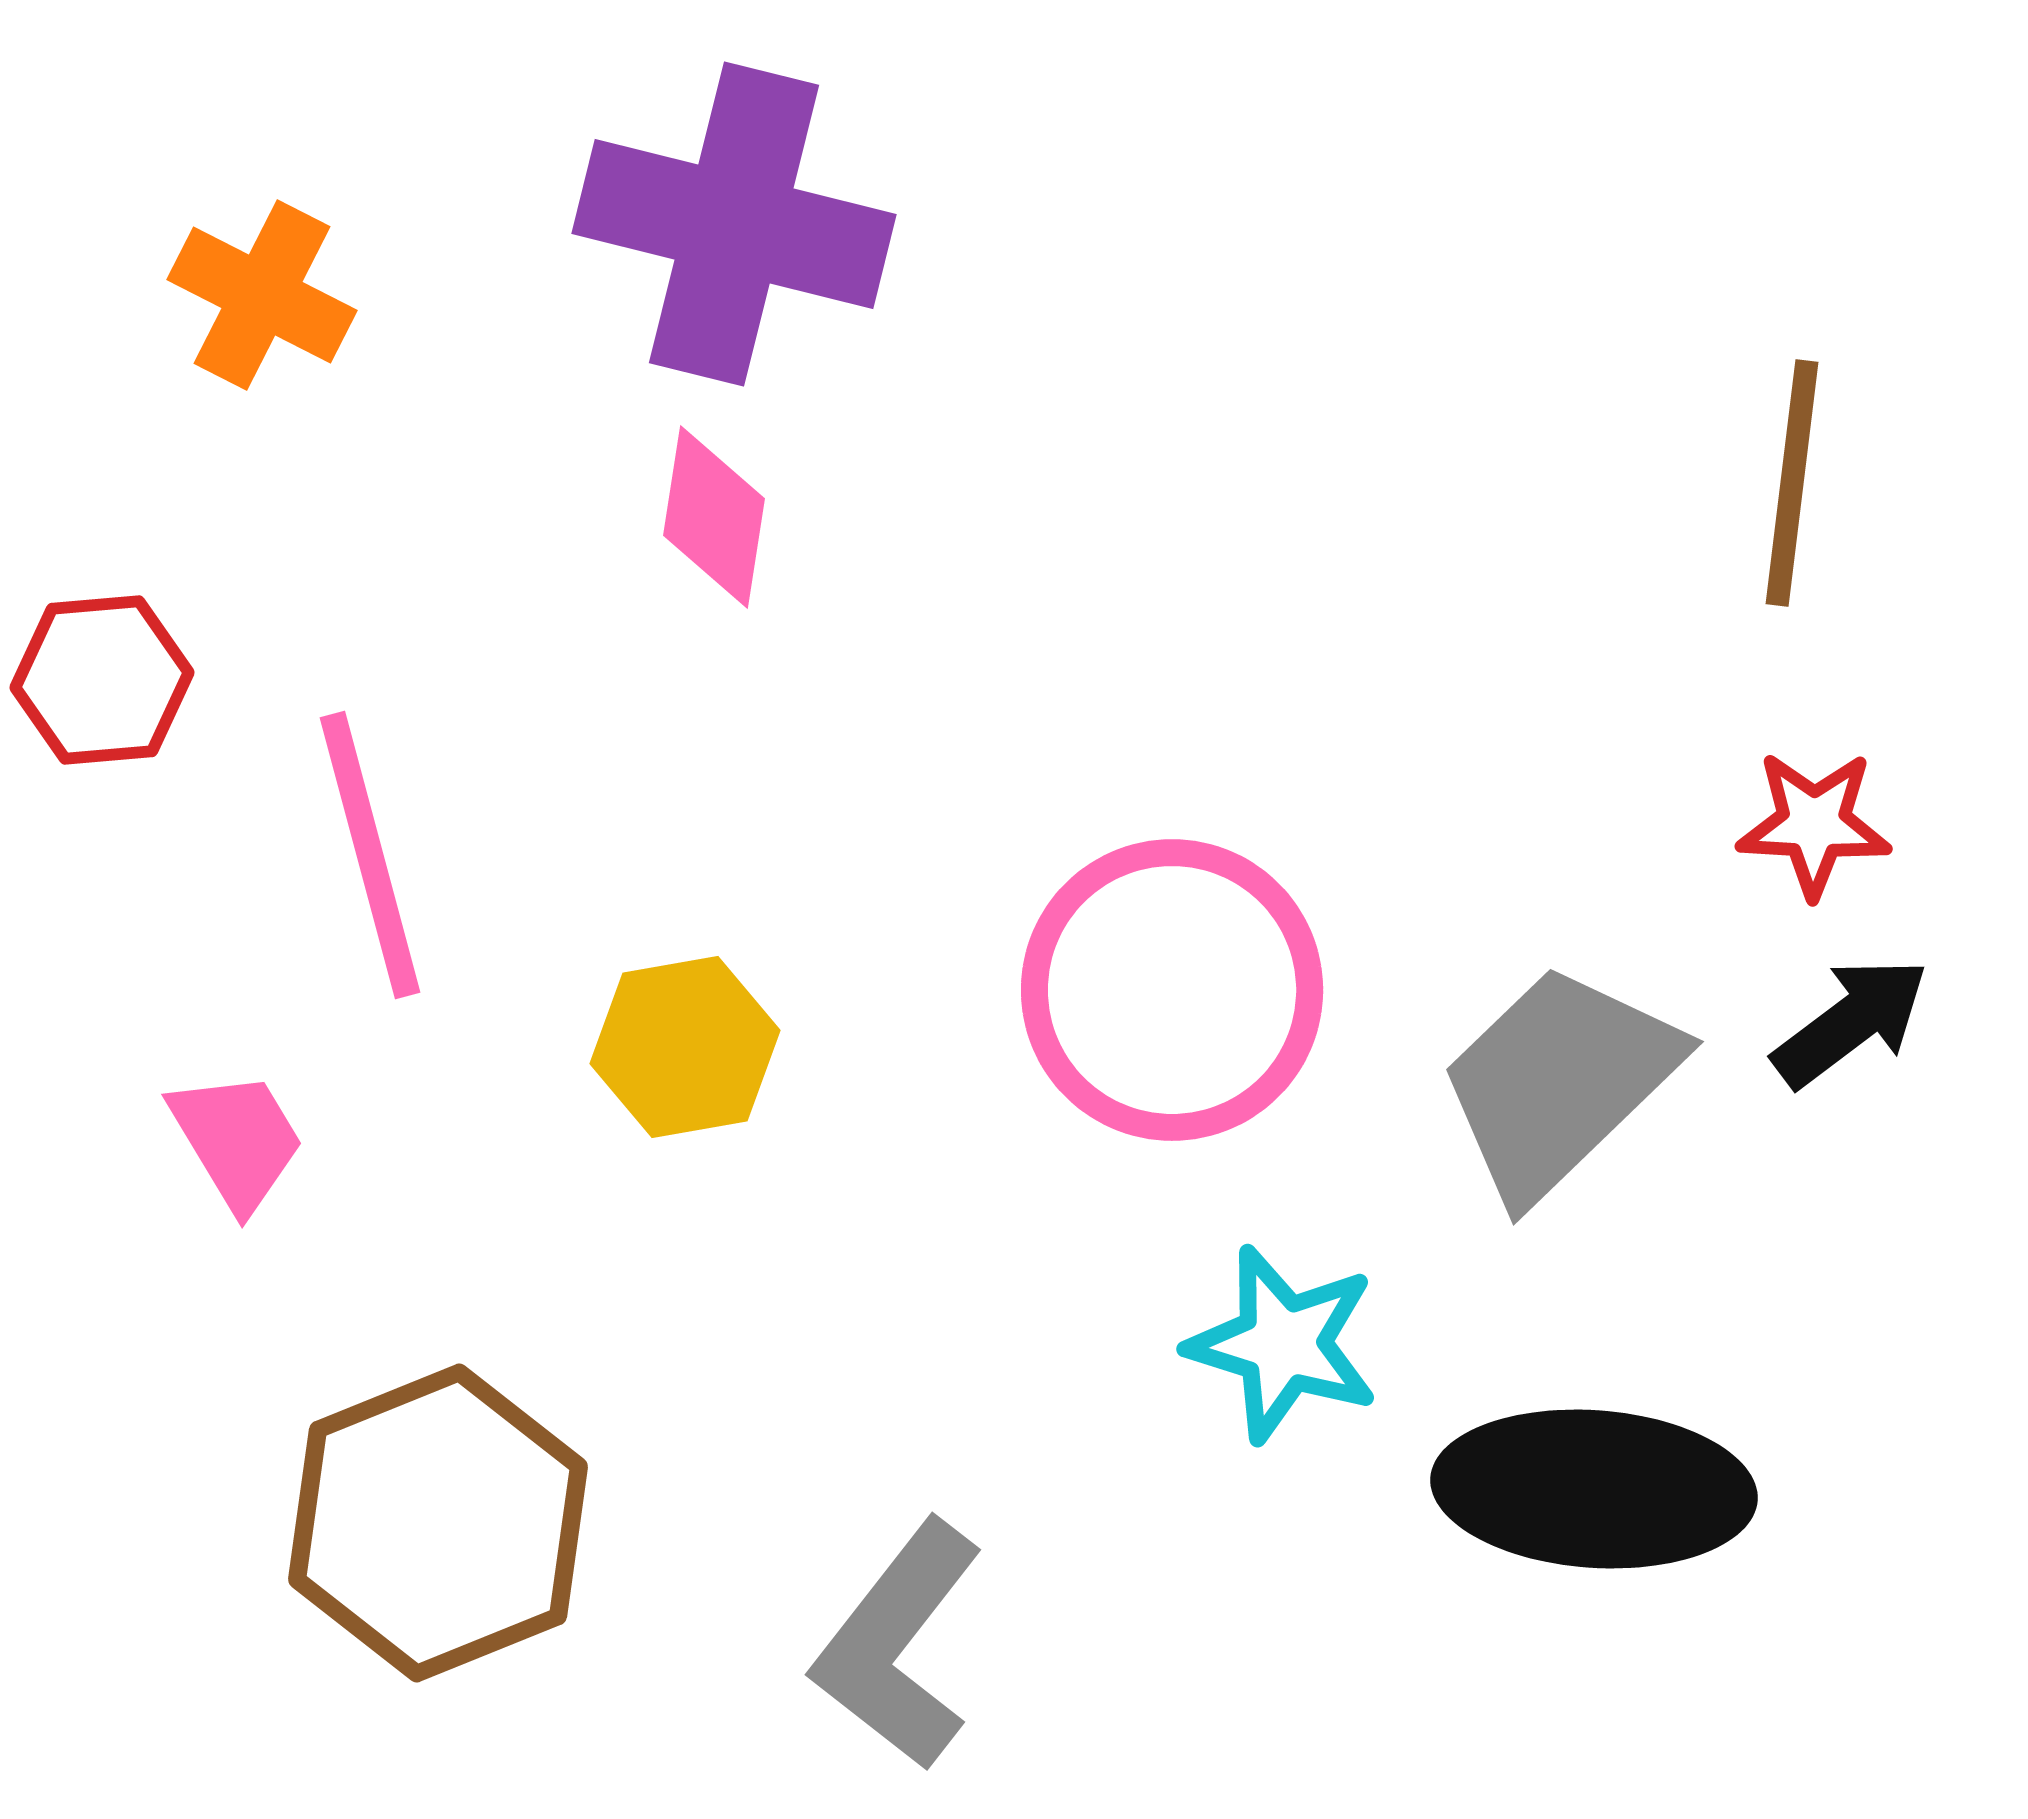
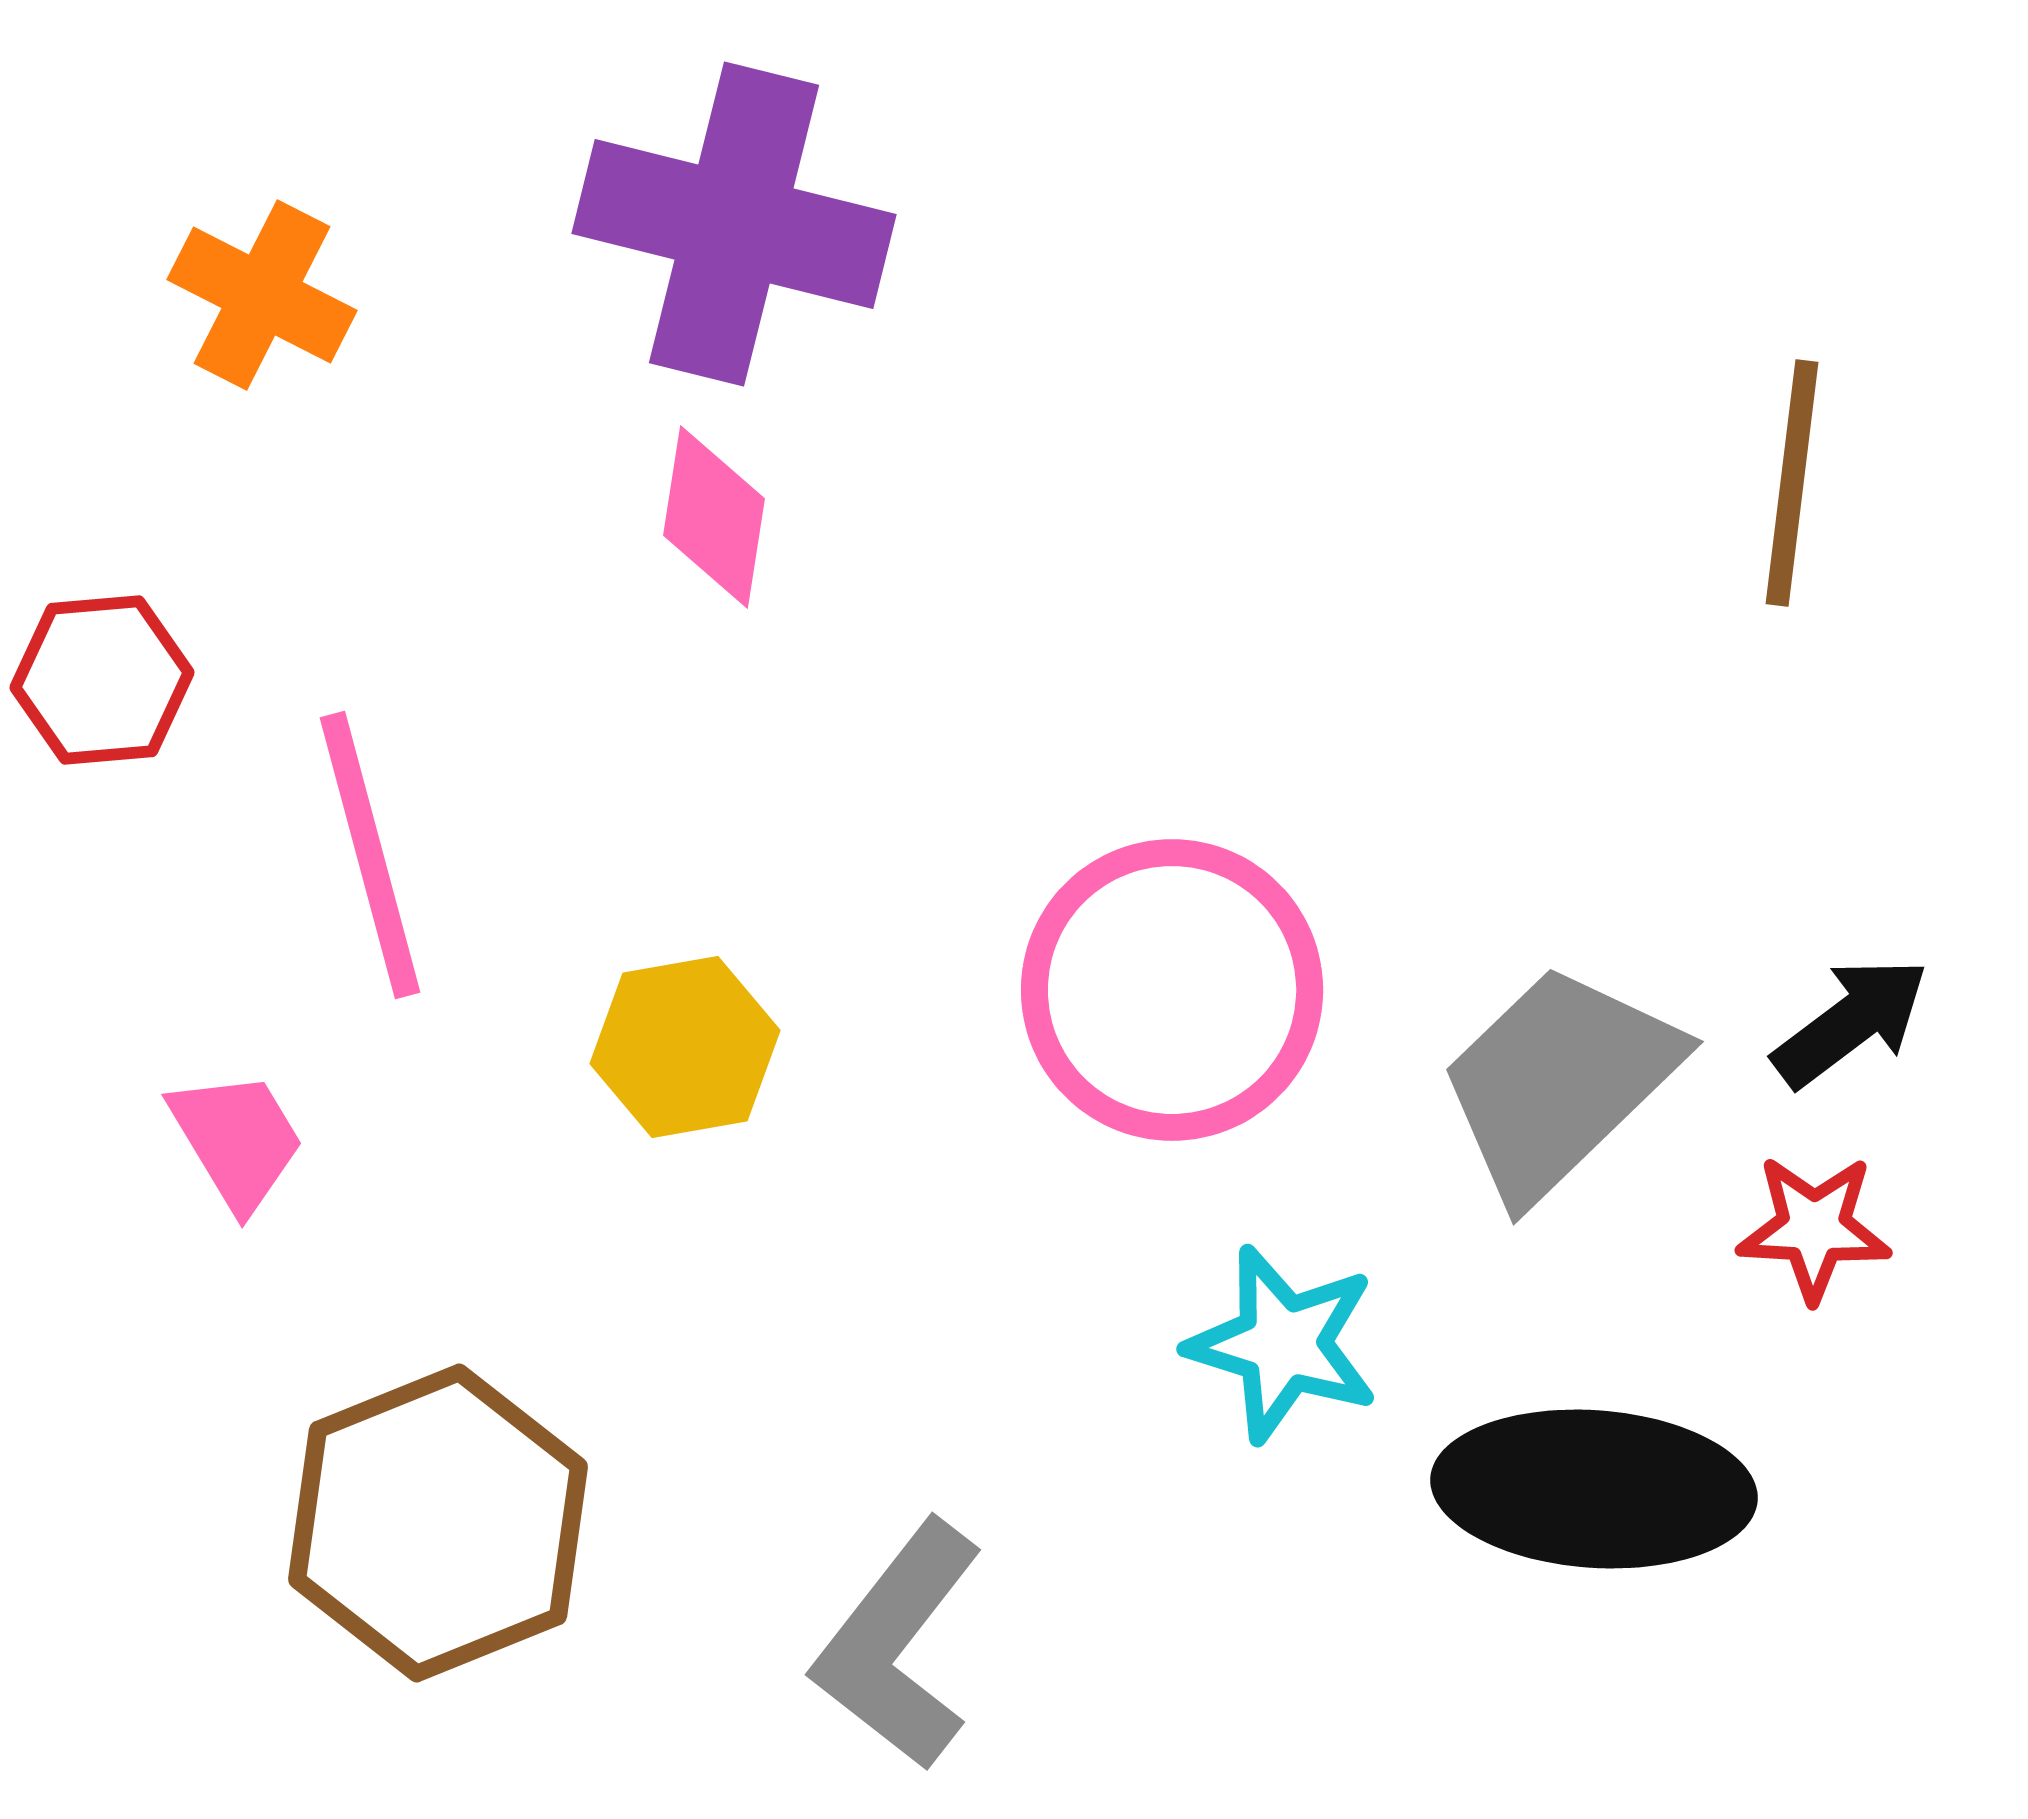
red star: moved 404 px down
